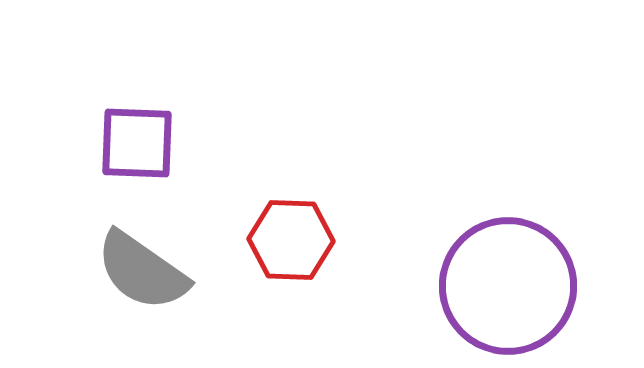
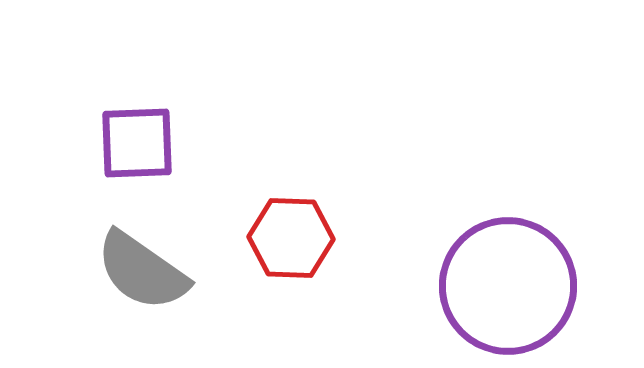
purple square: rotated 4 degrees counterclockwise
red hexagon: moved 2 px up
